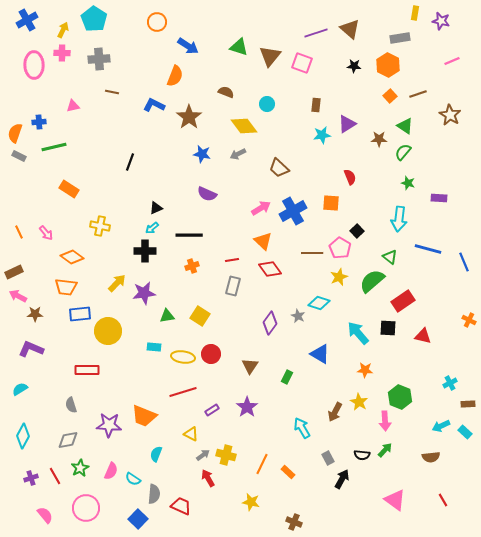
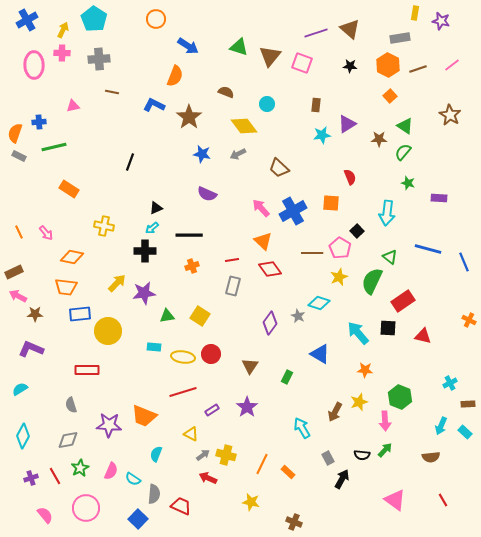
orange circle at (157, 22): moved 1 px left, 3 px up
pink line at (452, 61): moved 4 px down; rotated 14 degrees counterclockwise
black star at (354, 66): moved 4 px left
brown line at (418, 94): moved 25 px up
pink arrow at (261, 208): rotated 102 degrees counterclockwise
cyan arrow at (399, 219): moved 12 px left, 6 px up
yellow cross at (100, 226): moved 4 px right
orange diamond at (72, 257): rotated 25 degrees counterclockwise
green semicircle at (372, 281): rotated 24 degrees counterclockwise
yellow star at (359, 402): rotated 24 degrees clockwise
cyan arrow at (441, 426): rotated 42 degrees counterclockwise
red arrow at (208, 478): rotated 36 degrees counterclockwise
